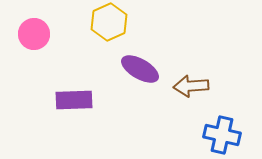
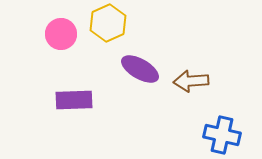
yellow hexagon: moved 1 px left, 1 px down
pink circle: moved 27 px right
brown arrow: moved 5 px up
